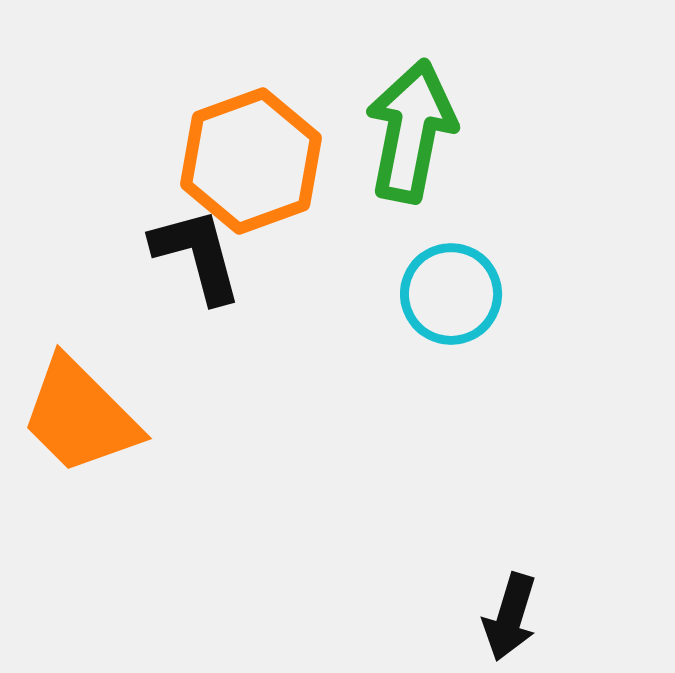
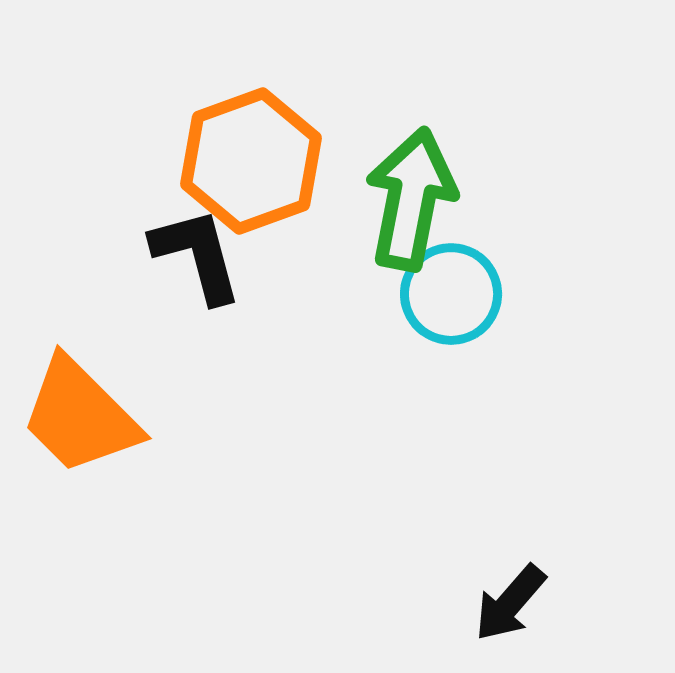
green arrow: moved 68 px down
black arrow: moved 14 px up; rotated 24 degrees clockwise
